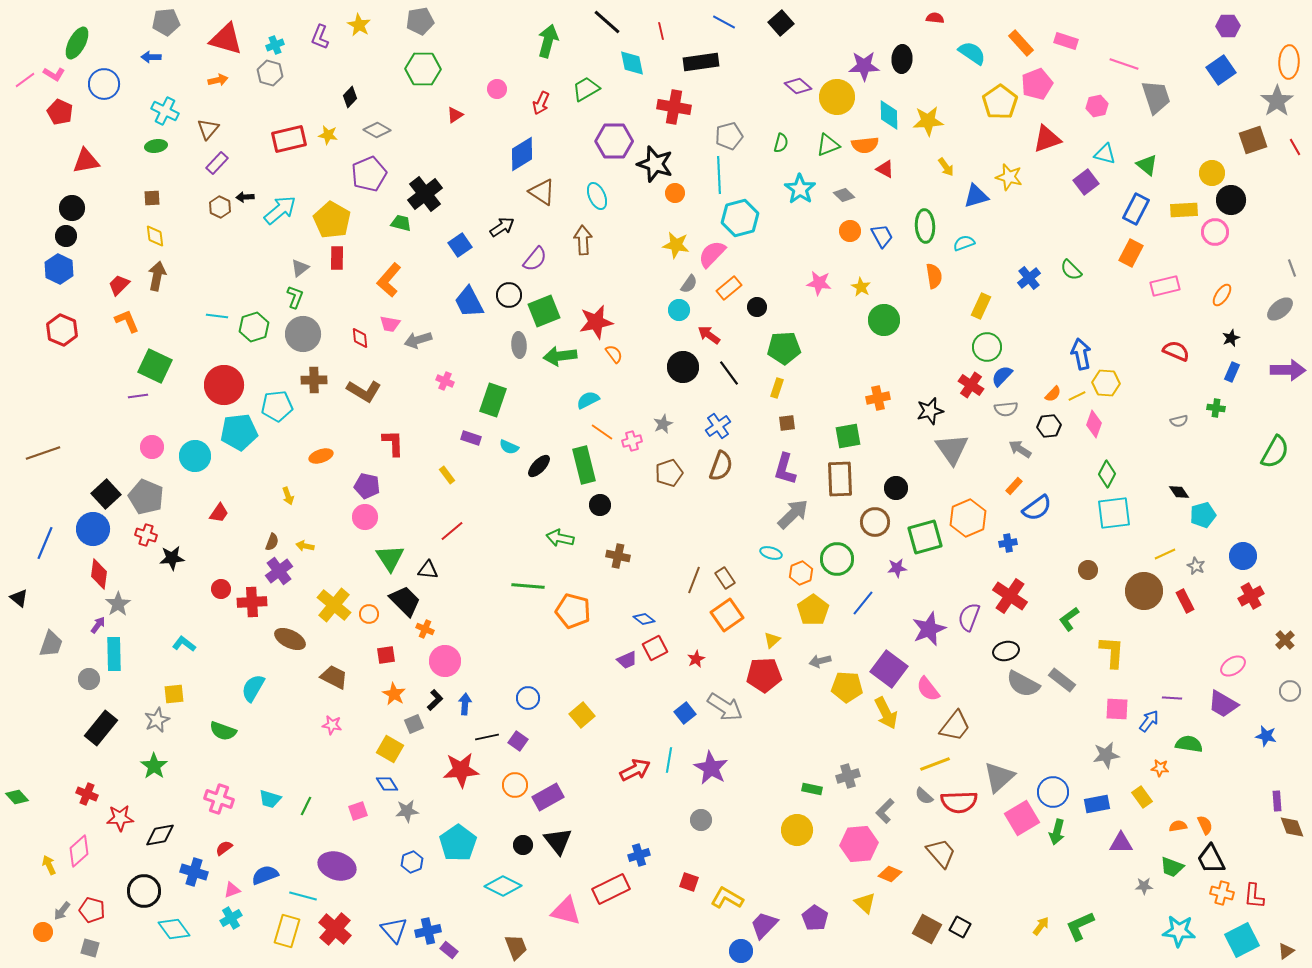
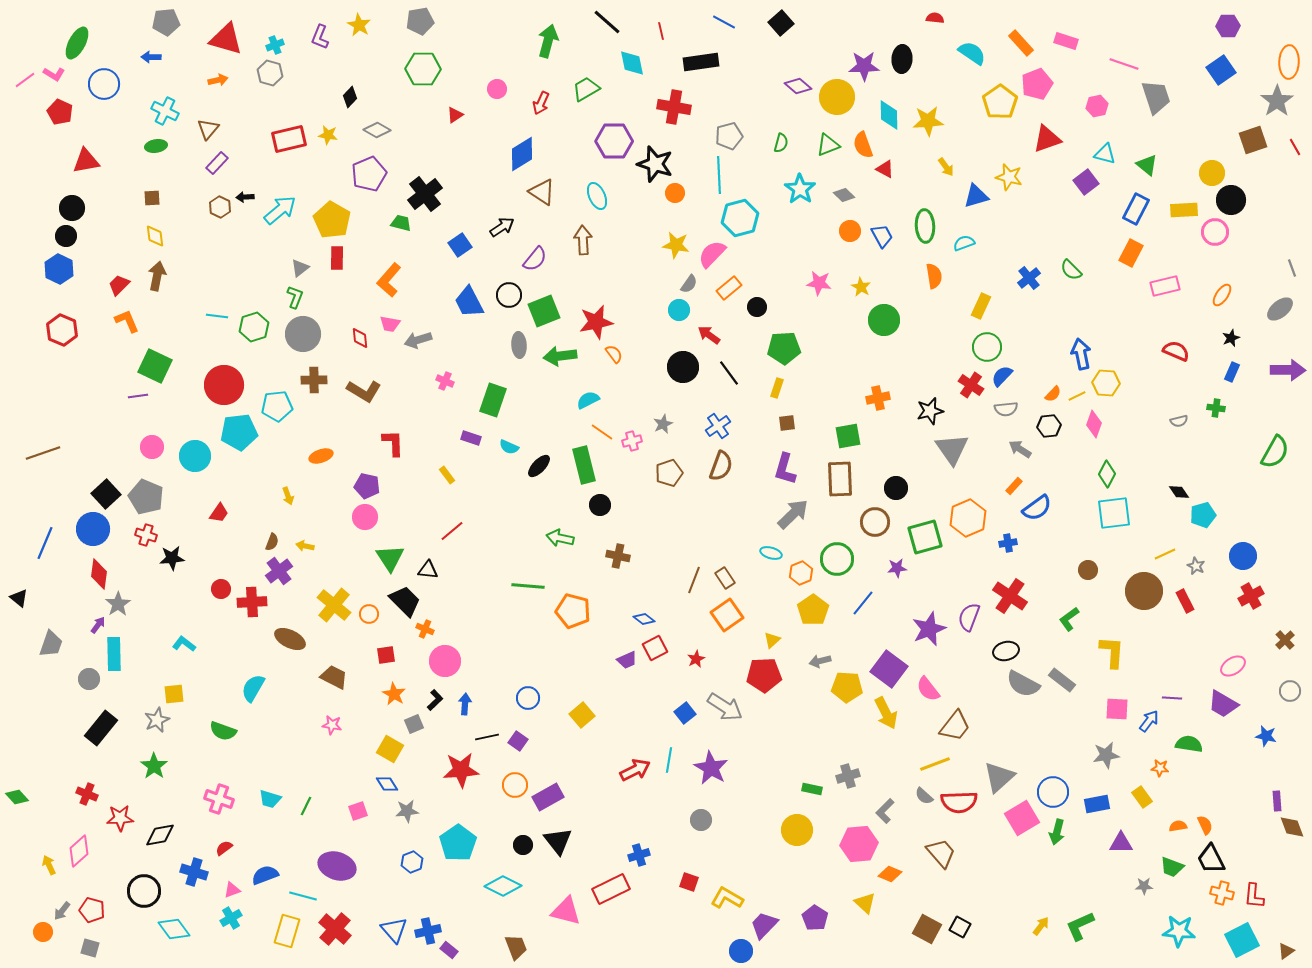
orange semicircle at (865, 145): moved 2 px left; rotated 76 degrees clockwise
